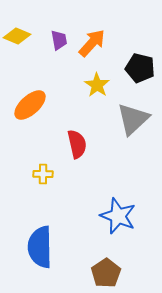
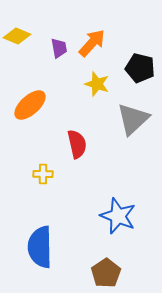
purple trapezoid: moved 8 px down
yellow star: moved 1 px up; rotated 15 degrees counterclockwise
